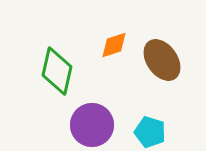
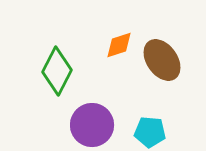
orange diamond: moved 5 px right
green diamond: rotated 15 degrees clockwise
cyan pentagon: rotated 12 degrees counterclockwise
